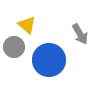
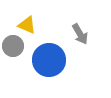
yellow triangle: rotated 18 degrees counterclockwise
gray circle: moved 1 px left, 1 px up
